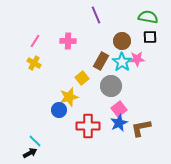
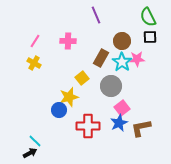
green semicircle: rotated 126 degrees counterclockwise
brown rectangle: moved 3 px up
pink square: moved 3 px right, 1 px up
